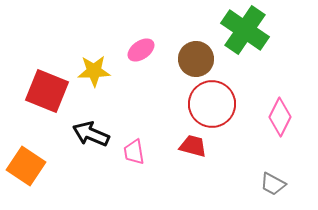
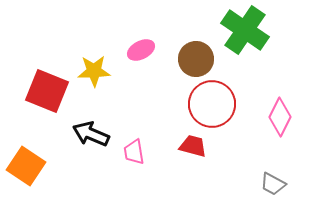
pink ellipse: rotated 8 degrees clockwise
